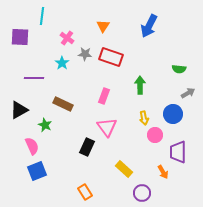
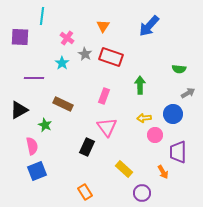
blue arrow: rotated 15 degrees clockwise
gray star: rotated 24 degrees clockwise
yellow arrow: rotated 96 degrees clockwise
pink semicircle: rotated 12 degrees clockwise
